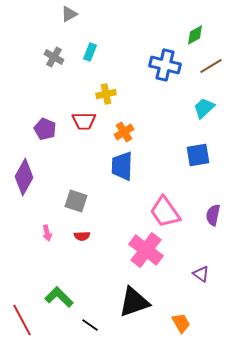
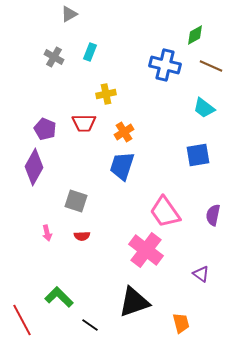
brown line: rotated 55 degrees clockwise
cyan trapezoid: rotated 100 degrees counterclockwise
red trapezoid: moved 2 px down
blue trapezoid: rotated 16 degrees clockwise
purple diamond: moved 10 px right, 10 px up
orange trapezoid: rotated 15 degrees clockwise
